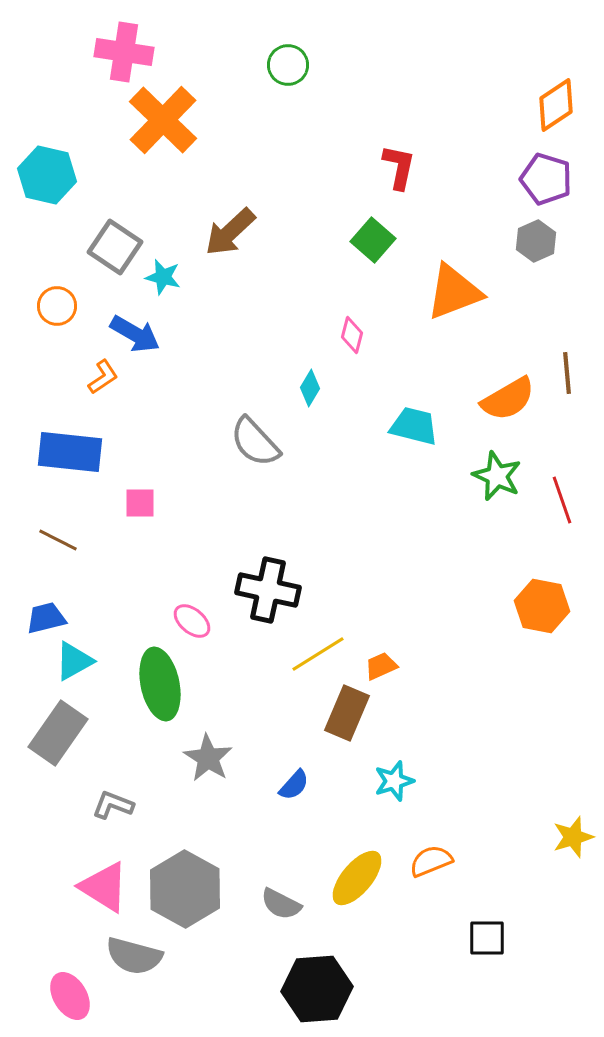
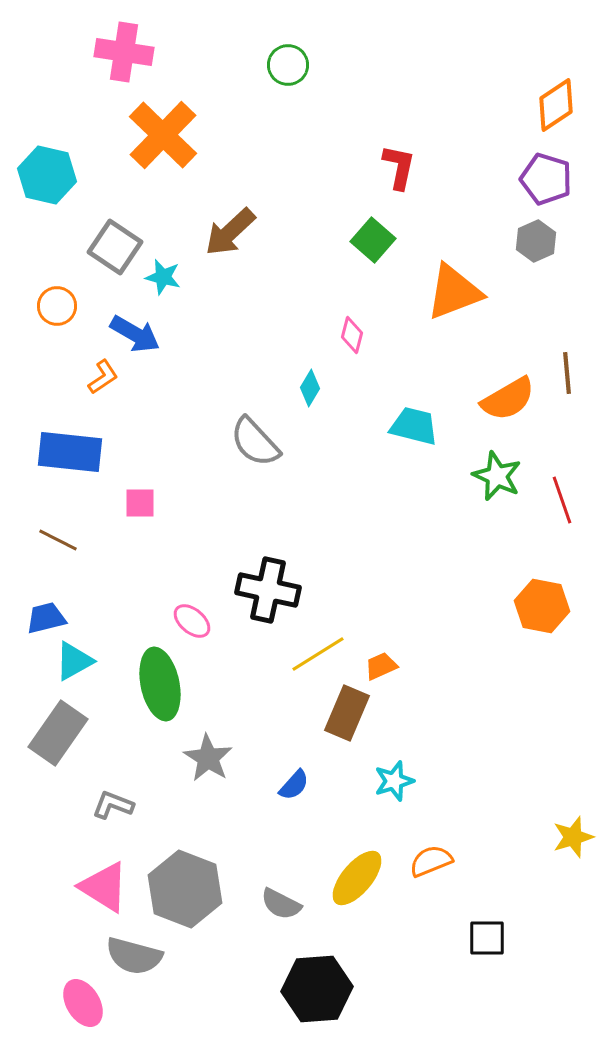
orange cross at (163, 120): moved 15 px down
gray hexagon at (185, 889): rotated 8 degrees counterclockwise
pink ellipse at (70, 996): moved 13 px right, 7 px down
